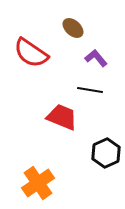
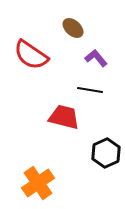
red semicircle: moved 2 px down
red trapezoid: moved 2 px right; rotated 8 degrees counterclockwise
